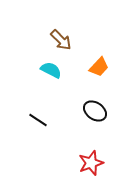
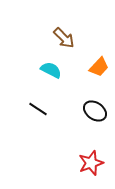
brown arrow: moved 3 px right, 2 px up
black line: moved 11 px up
